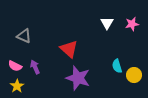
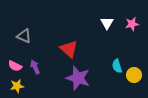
yellow star: rotated 24 degrees clockwise
